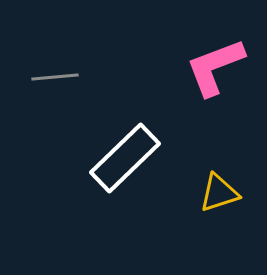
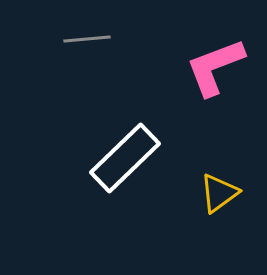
gray line: moved 32 px right, 38 px up
yellow triangle: rotated 18 degrees counterclockwise
